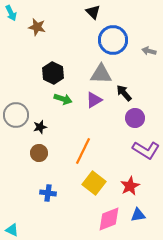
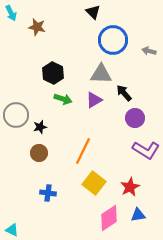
red star: moved 1 px down
pink diamond: moved 1 px up; rotated 12 degrees counterclockwise
